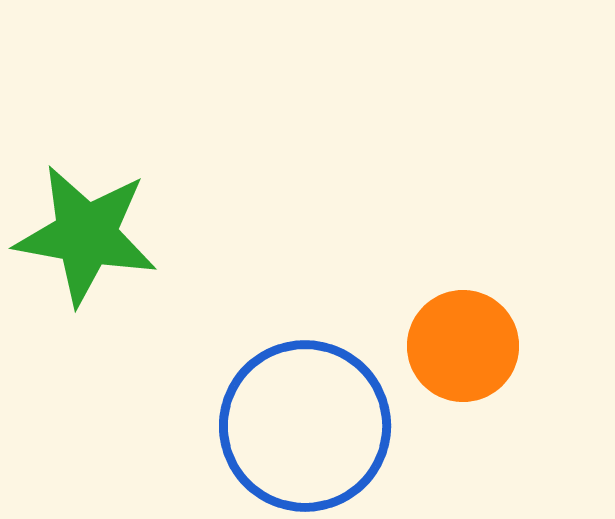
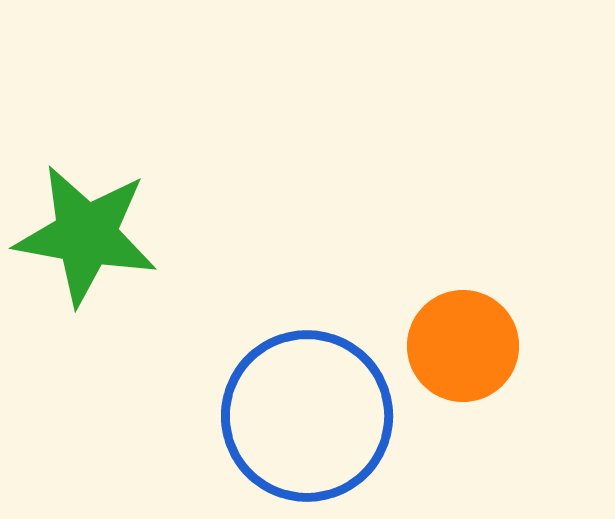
blue circle: moved 2 px right, 10 px up
